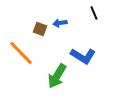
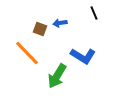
orange line: moved 6 px right
